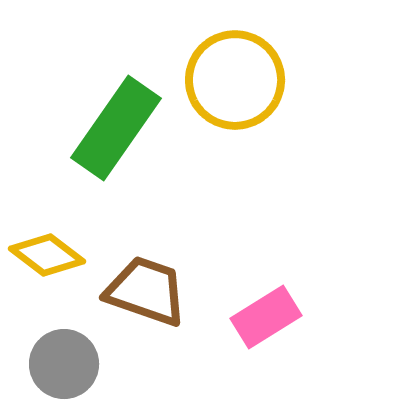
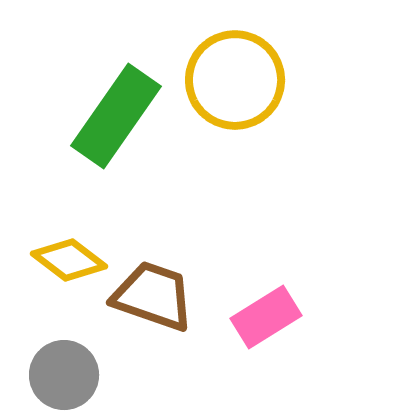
green rectangle: moved 12 px up
yellow diamond: moved 22 px right, 5 px down
brown trapezoid: moved 7 px right, 5 px down
gray circle: moved 11 px down
